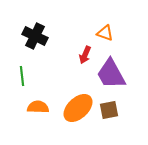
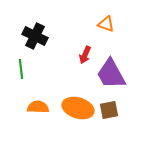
orange triangle: moved 1 px right, 9 px up
green line: moved 1 px left, 7 px up
orange ellipse: rotated 60 degrees clockwise
